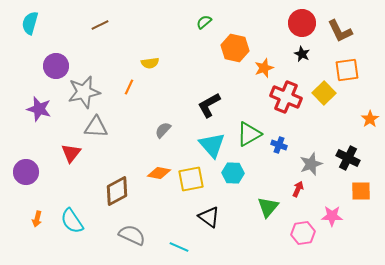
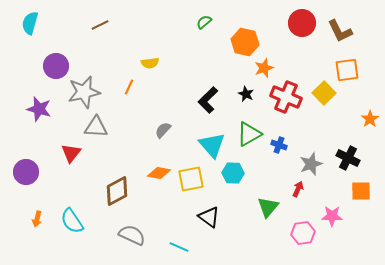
orange hexagon at (235, 48): moved 10 px right, 6 px up
black star at (302, 54): moved 56 px left, 40 px down
black L-shape at (209, 105): moved 1 px left, 5 px up; rotated 16 degrees counterclockwise
